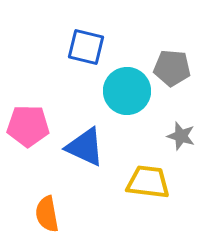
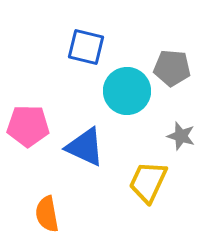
yellow trapezoid: rotated 72 degrees counterclockwise
